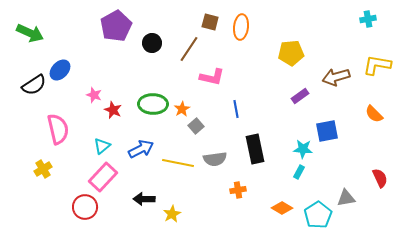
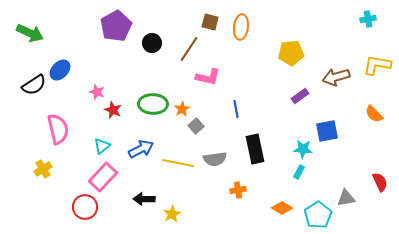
pink L-shape: moved 4 px left
pink star: moved 3 px right, 3 px up
red semicircle: moved 4 px down
